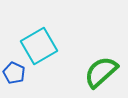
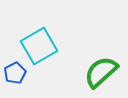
blue pentagon: moved 1 px right; rotated 20 degrees clockwise
